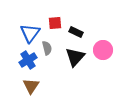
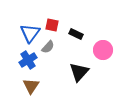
red square: moved 3 px left, 2 px down; rotated 16 degrees clockwise
black rectangle: moved 2 px down
gray semicircle: moved 1 px right, 1 px up; rotated 56 degrees clockwise
black triangle: moved 4 px right, 15 px down
